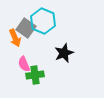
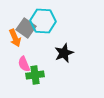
cyan hexagon: rotated 20 degrees counterclockwise
